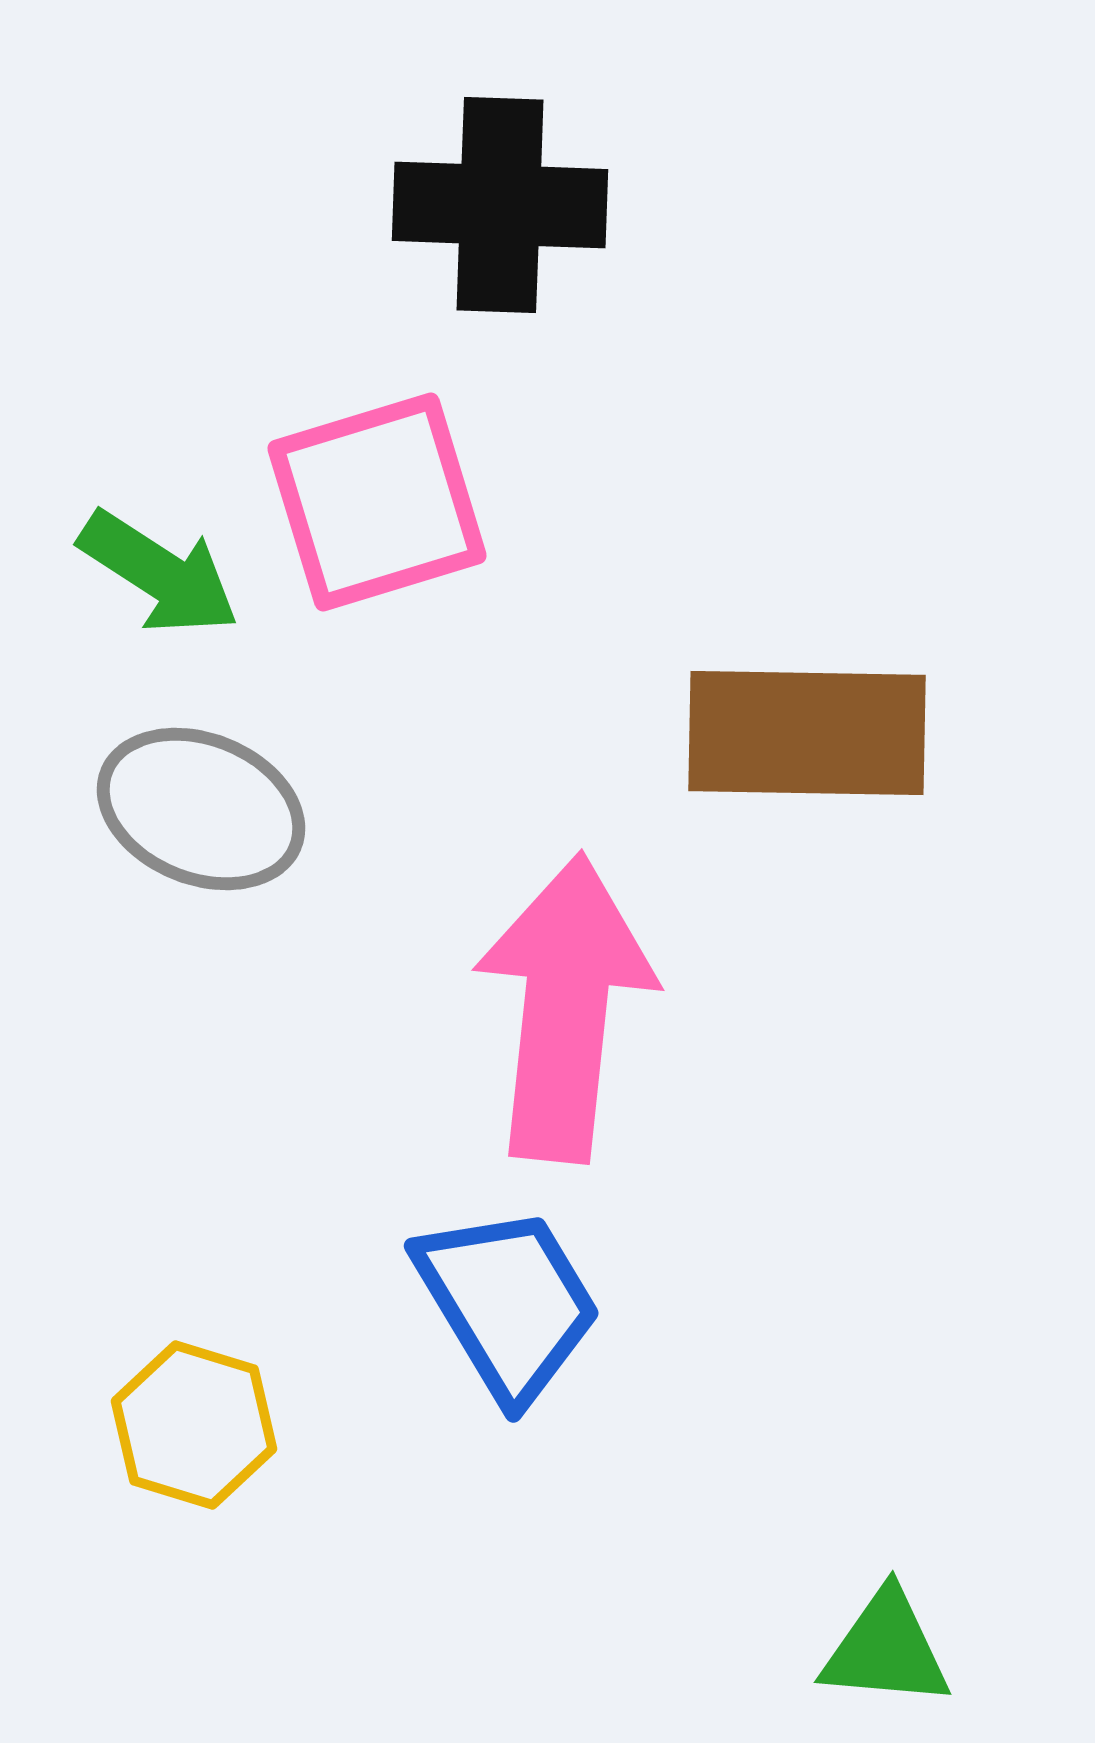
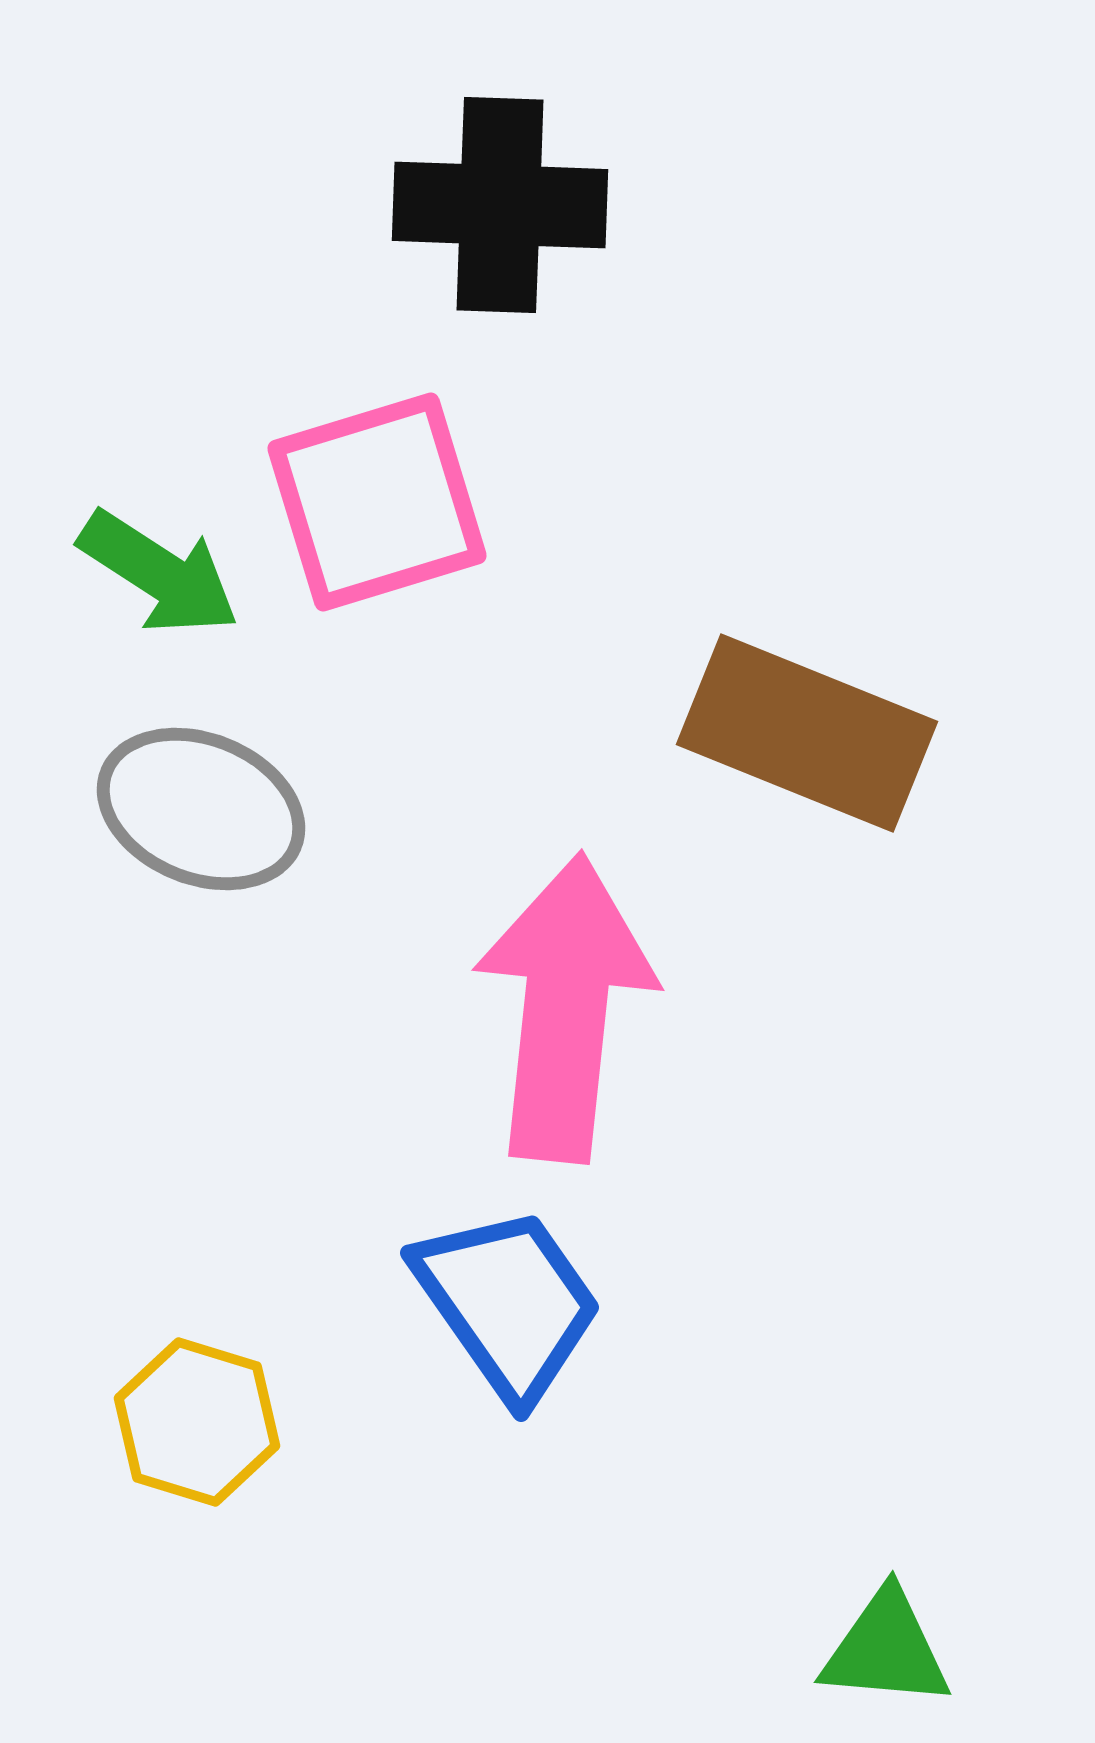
brown rectangle: rotated 21 degrees clockwise
blue trapezoid: rotated 4 degrees counterclockwise
yellow hexagon: moved 3 px right, 3 px up
